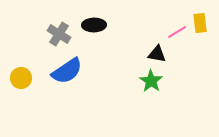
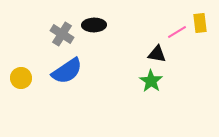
gray cross: moved 3 px right
